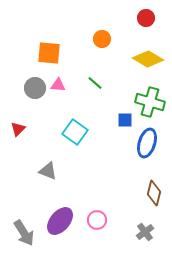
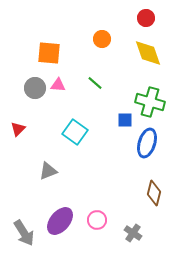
yellow diamond: moved 6 px up; rotated 40 degrees clockwise
gray triangle: rotated 42 degrees counterclockwise
gray cross: moved 12 px left, 1 px down; rotated 18 degrees counterclockwise
